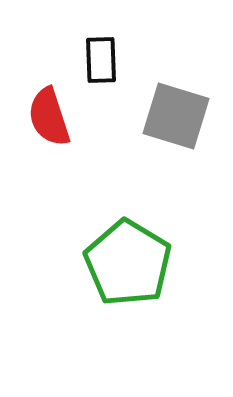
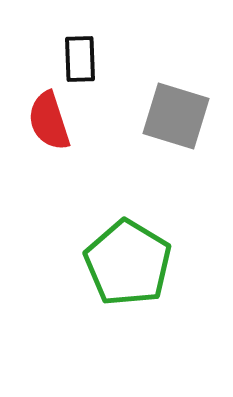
black rectangle: moved 21 px left, 1 px up
red semicircle: moved 4 px down
